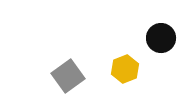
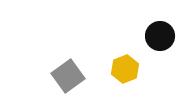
black circle: moved 1 px left, 2 px up
